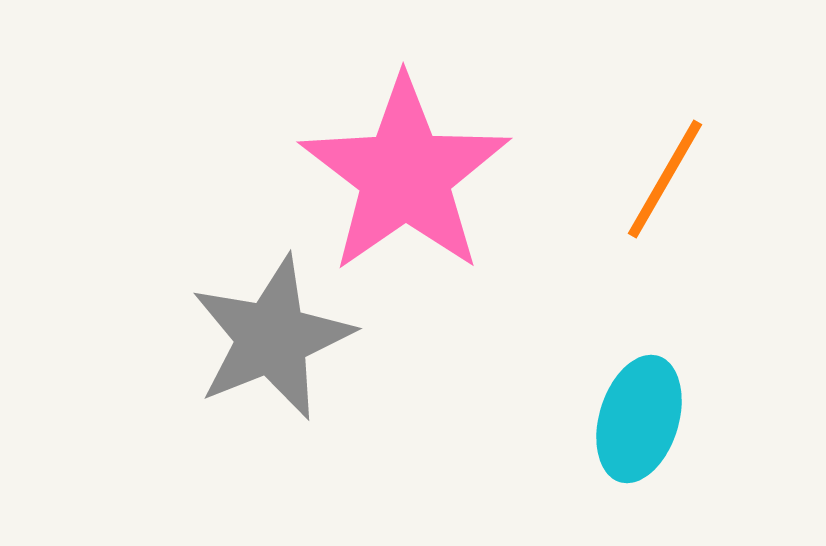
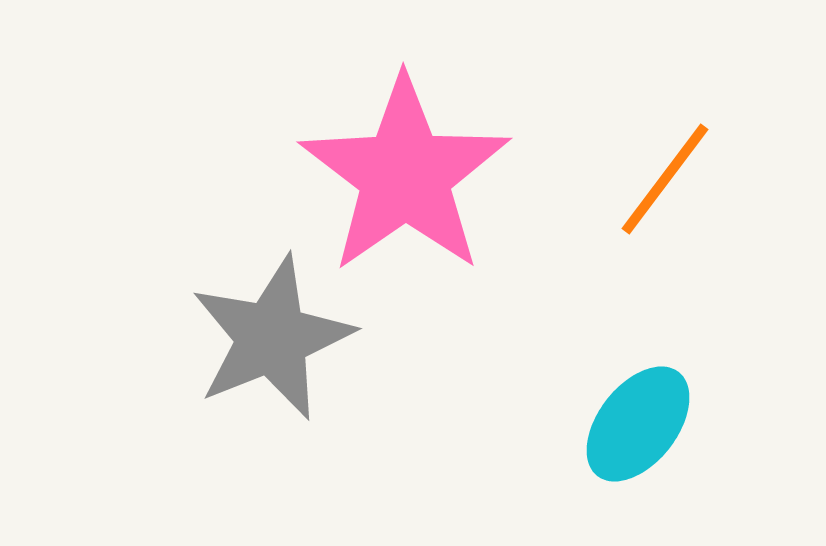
orange line: rotated 7 degrees clockwise
cyan ellipse: moved 1 px left, 5 px down; rotated 21 degrees clockwise
